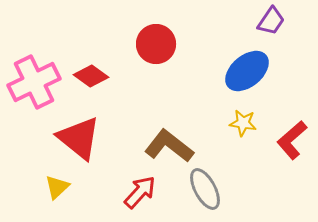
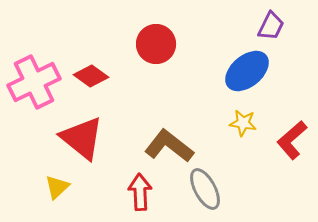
purple trapezoid: moved 5 px down; rotated 8 degrees counterclockwise
red triangle: moved 3 px right
red arrow: rotated 45 degrees counterclockwise
